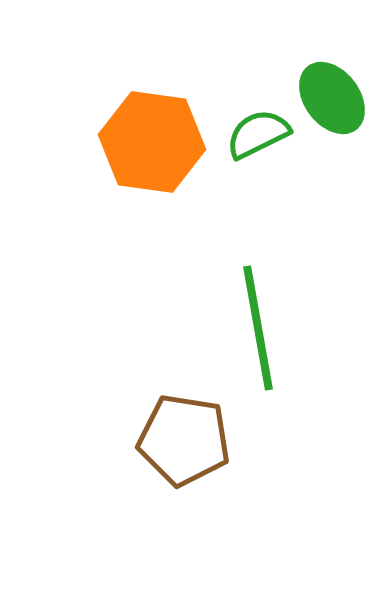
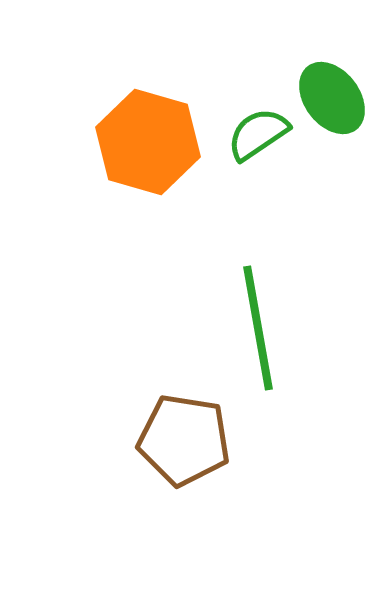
green semicircle: rotated 8 degrees counterclockwise
orange hexagon: moved 4 px left; rotated 8 degrees clockwise
